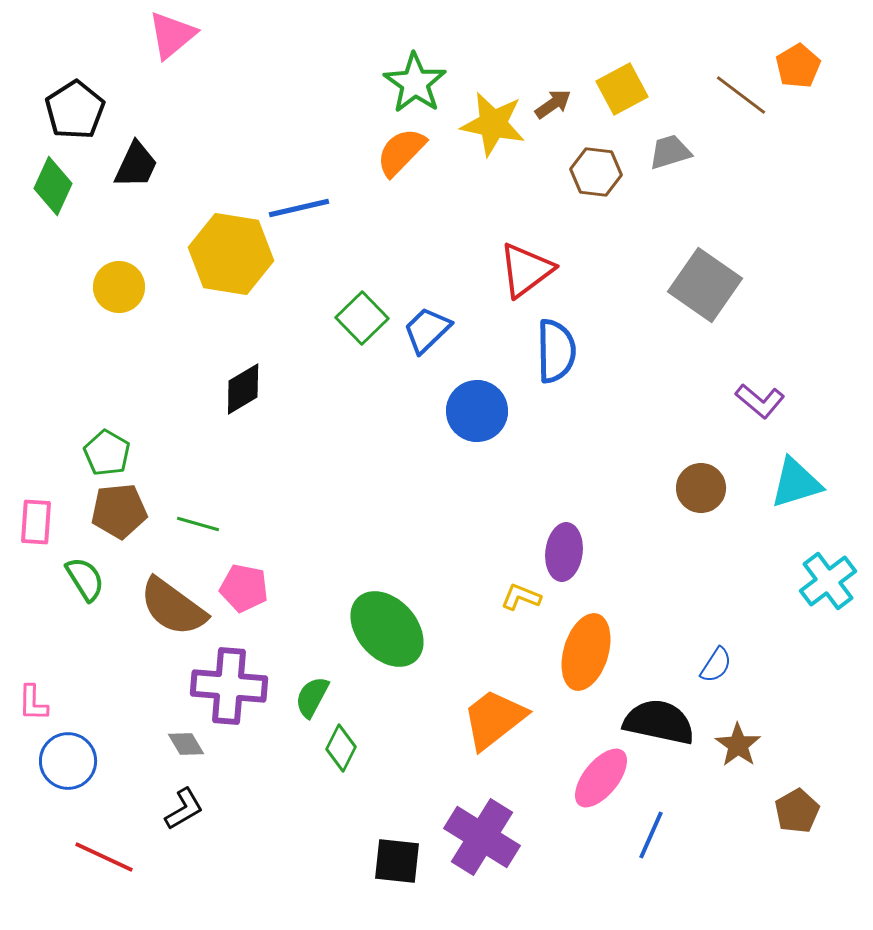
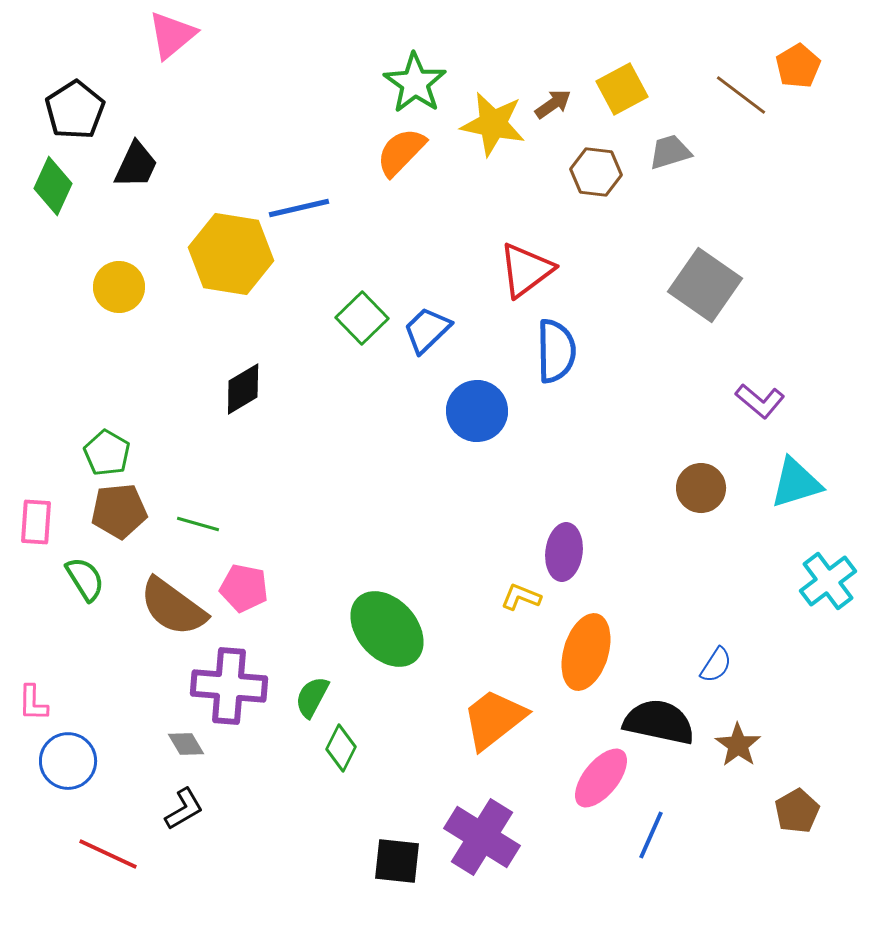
red line at (104, 857): moved 4 px right, 3 px up
